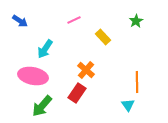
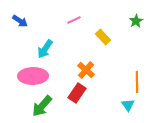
pink ellipse: rotated 12 degrees counterclockwise
